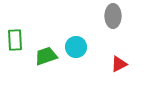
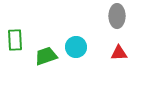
gray ellipse: moved 4 px right
red triangle: moved 11 px up; rotated 24 degrees clockwise
